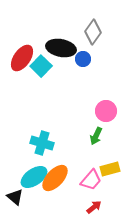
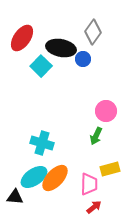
red ellipse: moved 20 px up
pink trapezoid: moved 2 px left, 4 px down; rotated 40 degrees counterclockwise
black triangle: rotated 36 degrees counterclockwise
